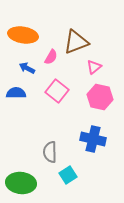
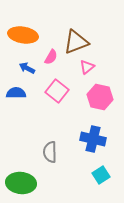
pink triangle: moved 7 px left
cyan square: moved 33 px right
